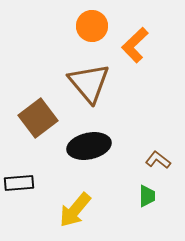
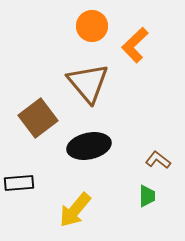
brown triangle: moved 1 px left
